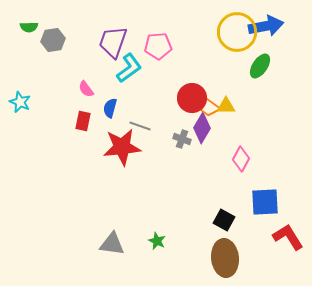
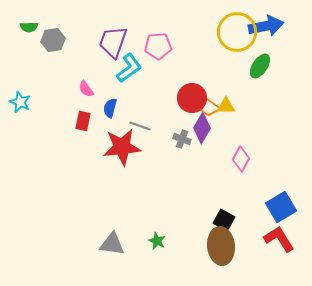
blue square: moved 16 px right, 5 px down; rotated 28 degrees counterclockwise
red L-shape: moved 9 px left, 2 px down
brown ellipse: moved 4 px left, 12 px up
